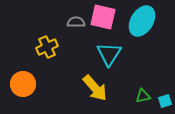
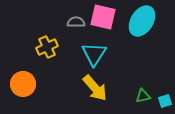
cyan triangle: moved 15 px left
